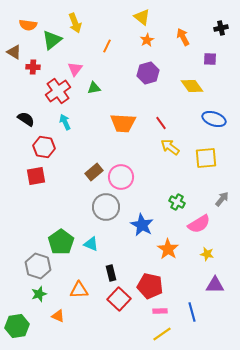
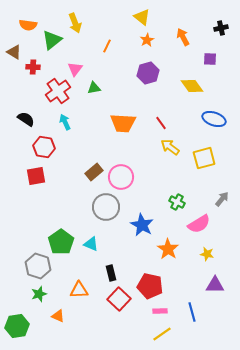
yellow square at (206, 158): moved 2 px left; rotated 10 degrees counterclockwise
